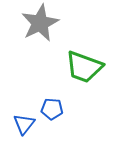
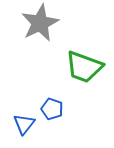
blue pentagon: rotated 15 degrees clockwise
